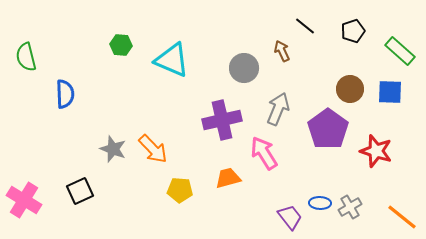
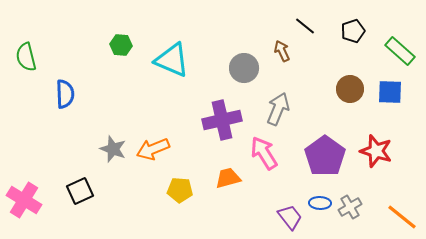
purple pentagon: moved 3 px left, 27 px down
orange arrow: rotated 112 degrees clockwise
